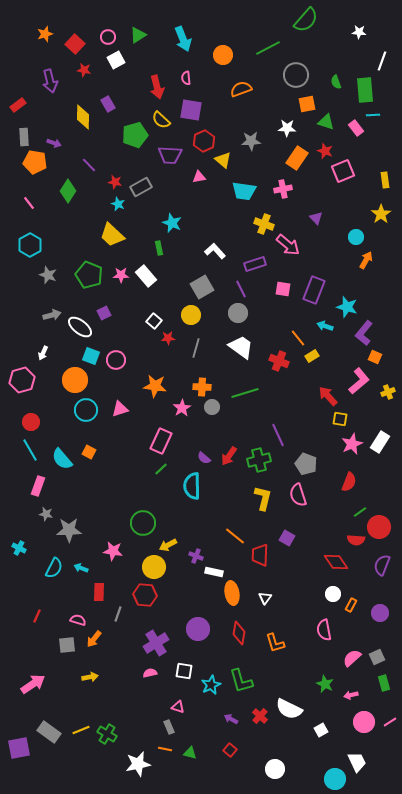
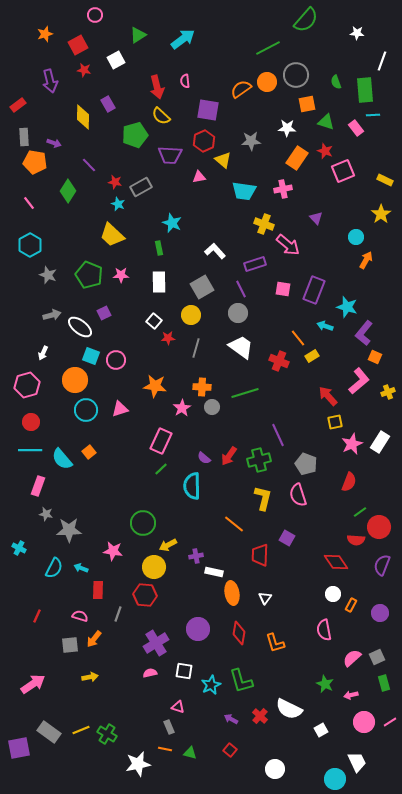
white star at (359, 32): moved 2 px left, 1 px down
pink circle at (108, 37): moved 13 px left, 22 px up
cyan arrow at (183, 39): rotated 105 degrees counterclockwise
red square at (75, 44): moved 3 px right, 1 px down; rotated 18 degrees clockwise
orange circle at (223, 55): moved 44 px right, 27 px down
pink semicircle at (186, 78): moved 1 px left, 3 px down
orange semicircle at (241, 89): rotated 15 degrees counterclockwise
purple square at (191, 110): moved 17 px right
yellow semicircle at (161, 120): moved 4 px up
yellow rectangle at (385, 180): rotated 56 degrees counterclockwise
white rectangle at (146, 276): moved 13 px right, 6 px down; rotated 40 degrees clockwise
pink hexagon at (22, 380): moved 5 px right, 5 px down
yellow square at (340, 419): moved 5 px left, 3 px down; rotated 21 degrees counterclockwise
cyan line at (30, 450): rotated 60 degrees counterclockwise
orange square at (89, 452): rotated 24 degrees clockwise
orange line at (235, 536): moved 1 px left, 12 px up
purple cross at (196, 556): rotated 32 degrees counterclockwise
red rectangle at (99, 592): moved 1 px left, 2 px up
pink semicircle at (78, 620): moved 2 px right, 4 px up
gray square at (67, 645): moved 3 px right
